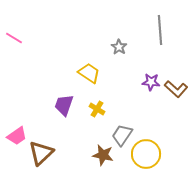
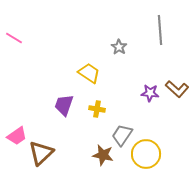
purple star: moved 1 px left, 11 px down
brown L-shape: moved 1 px right
yellow cross: rotated 21 degrees counterclockwise
